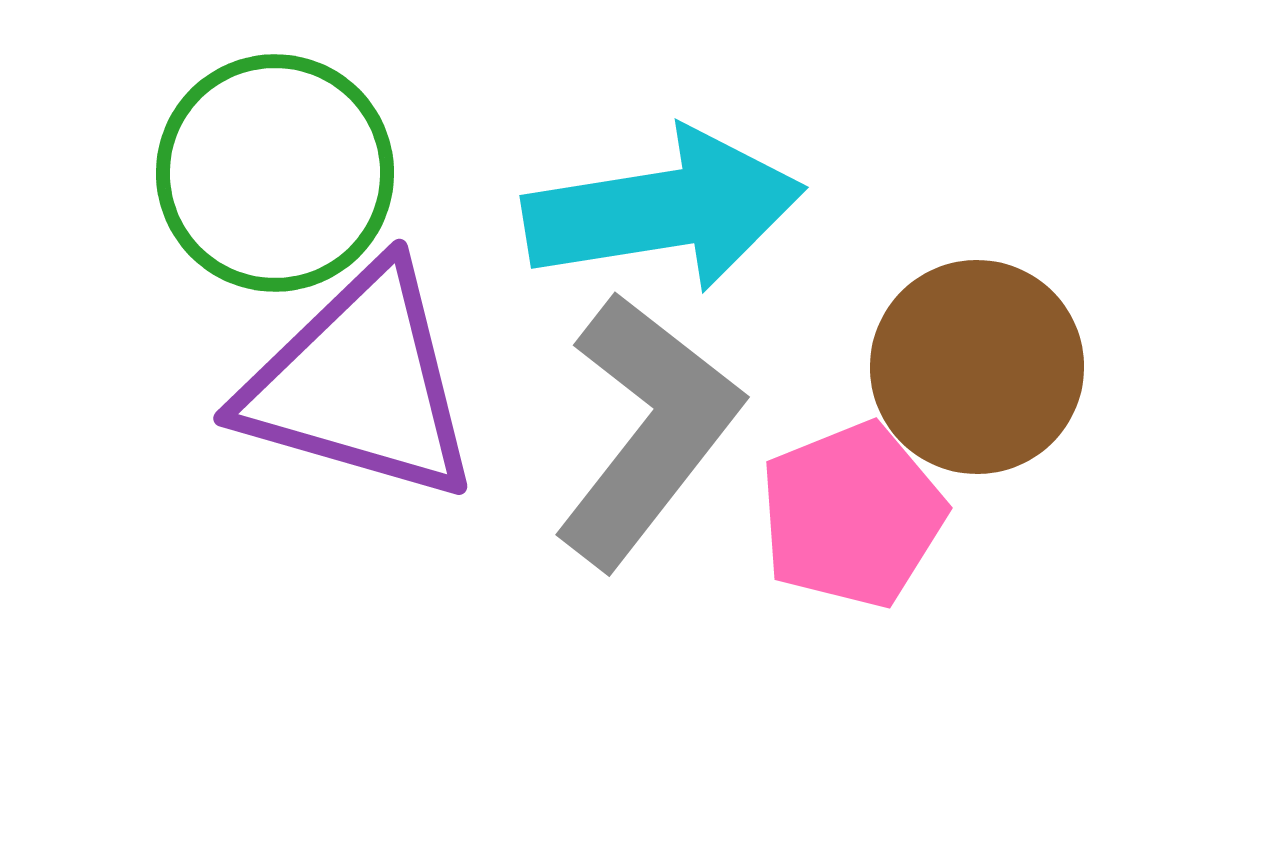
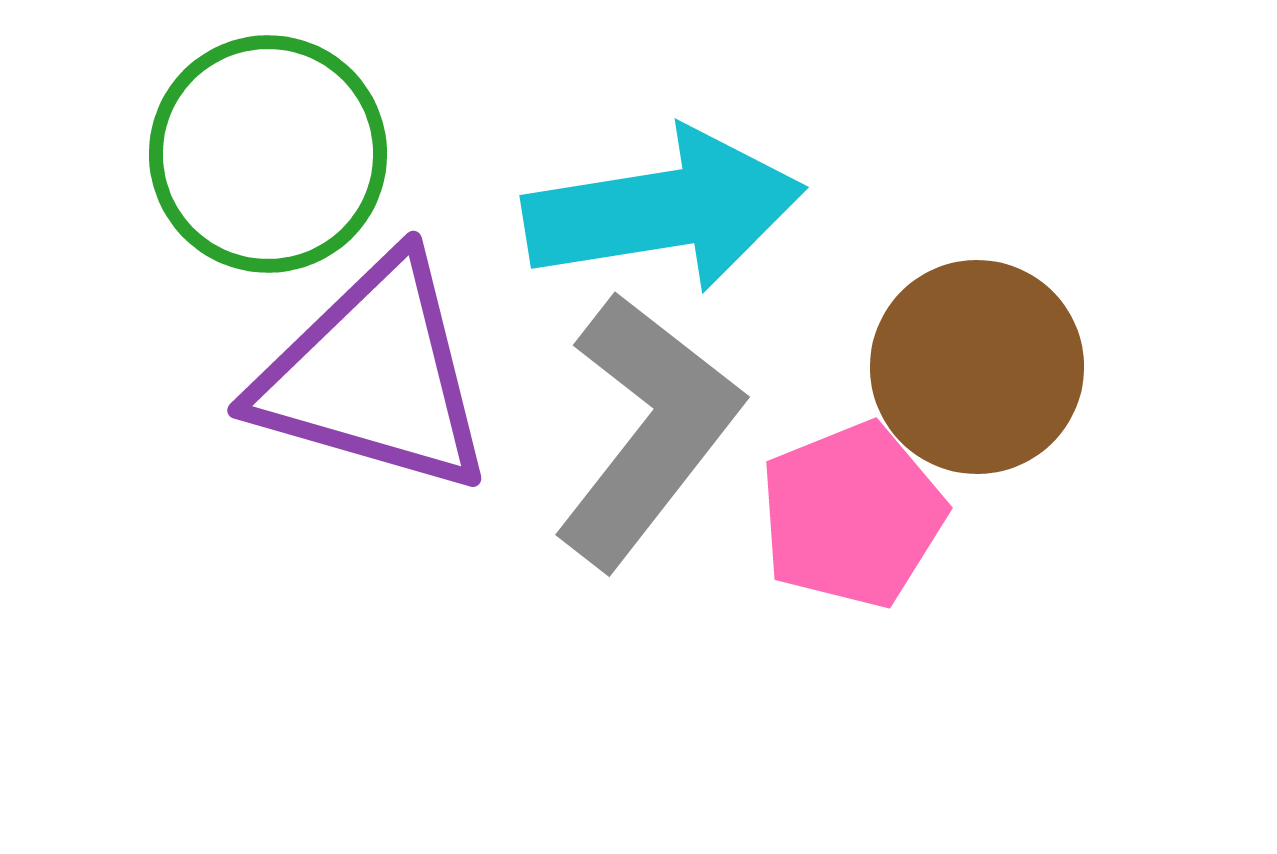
green circle: moved 7 px left, 19 px up
purple triangle: moved 14 px right, 8 px up
